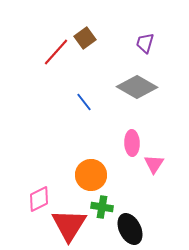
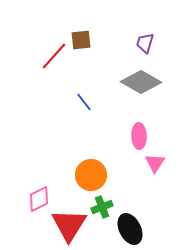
brown square: moved 4 px left, 2 px down; rotated 30 degrees clockwise
red line: moved 2 px left, 4 px down
gray diamond: moved 4 px right, 5 px up
pink ellipse: moved 7 px right, 7 px up
pink triangle: moved 1 px right, 1 px up
green cross: rotated 30 degrees counterclockwise
